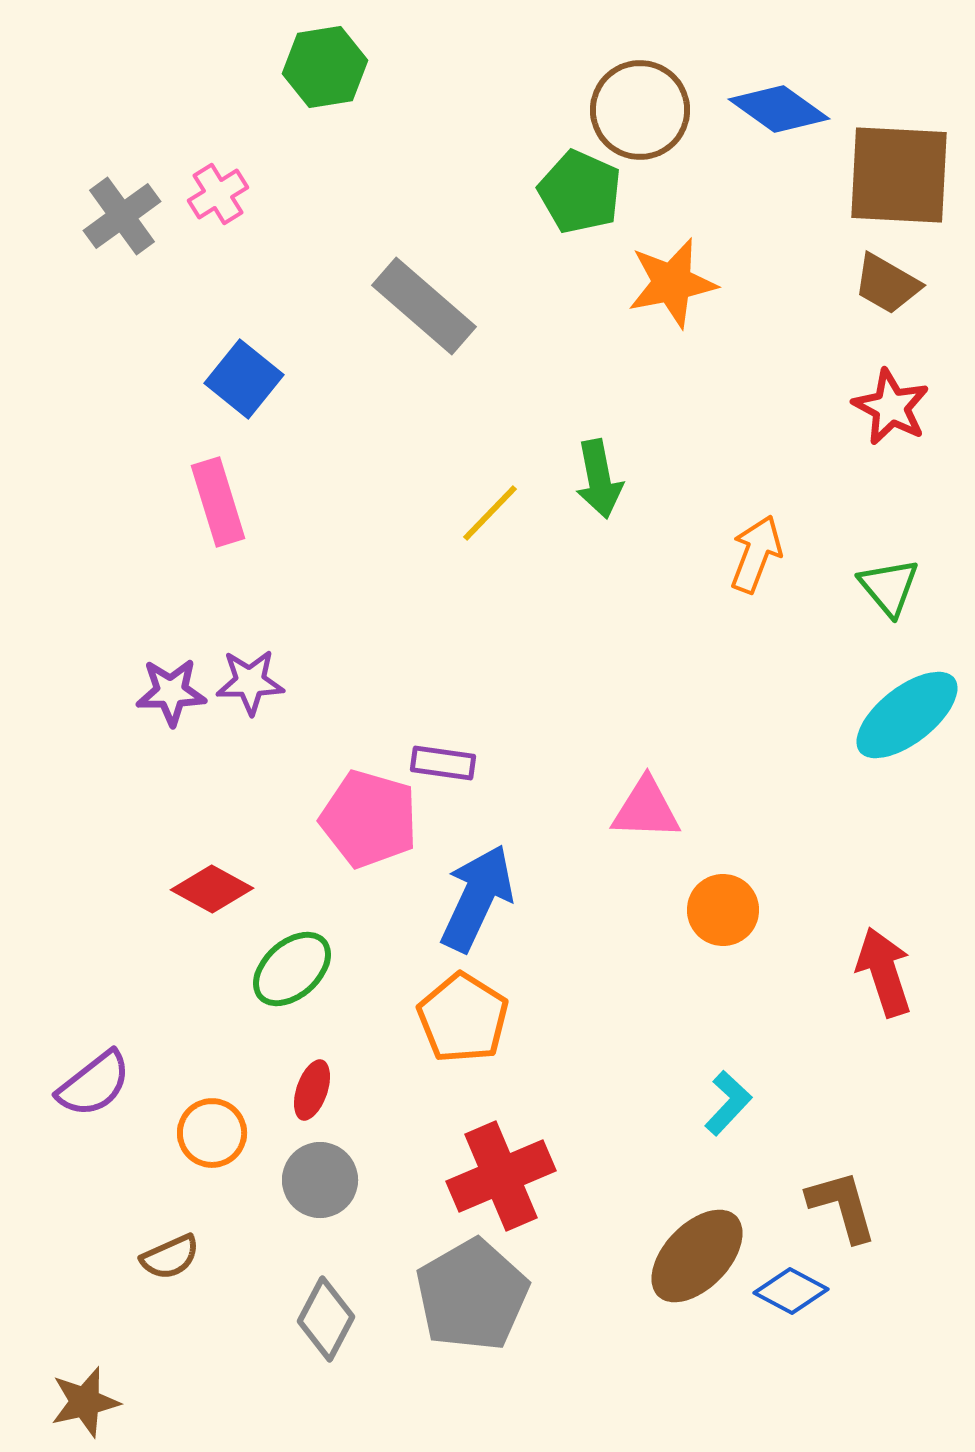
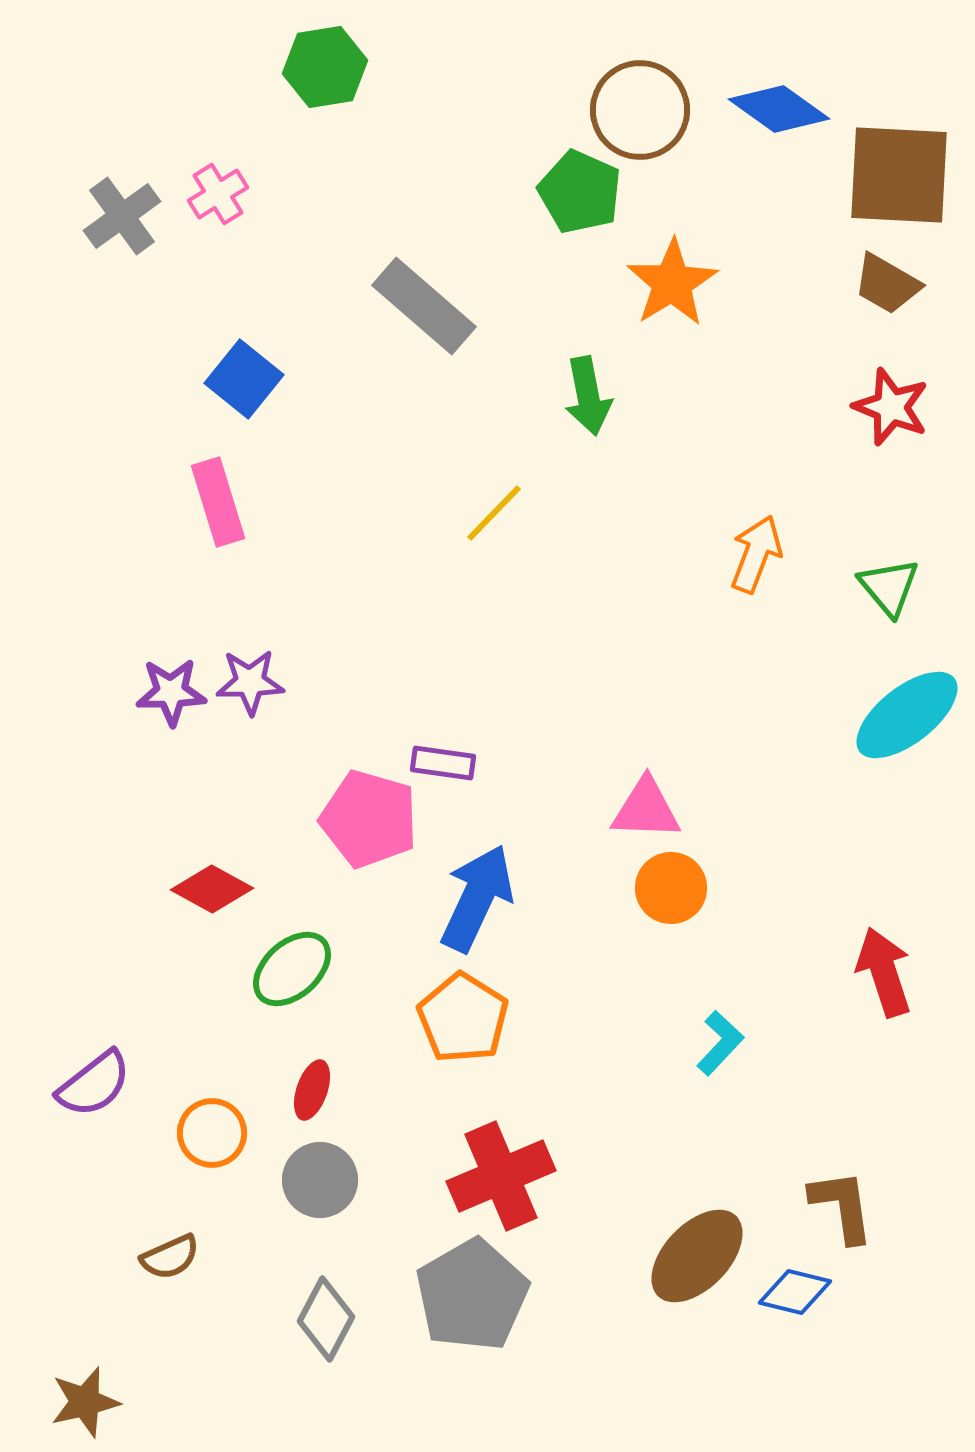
orange star at (672, 283): rotated 20 degrees counterclockwise
red star at (891, 407): rotated 6 degrees counterclockwise
green arrow at (599, 479): moved 11 px left, 83 px up
yellow line at (490, 513): moved 4 px right
orange circle at (723, 910): moved 52 px left, 22 px up
cyan L-shape at (728, 1103): moved 8 px left, 60 px up
brown L-shape at (842, 1206): rotated 8 degrees clockwise
blue diamond at (791, 1291): moved 4 px right, 1 px down; rotated 14 degrees counterclockwise
